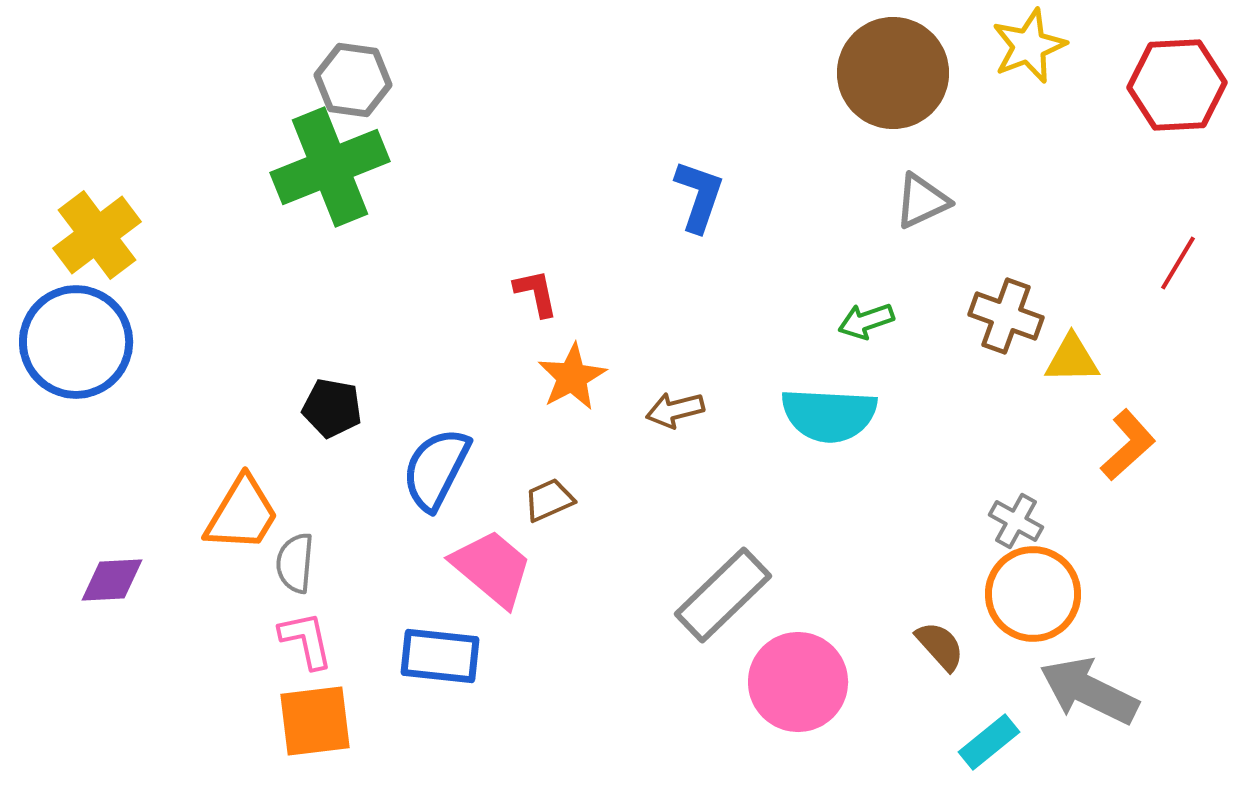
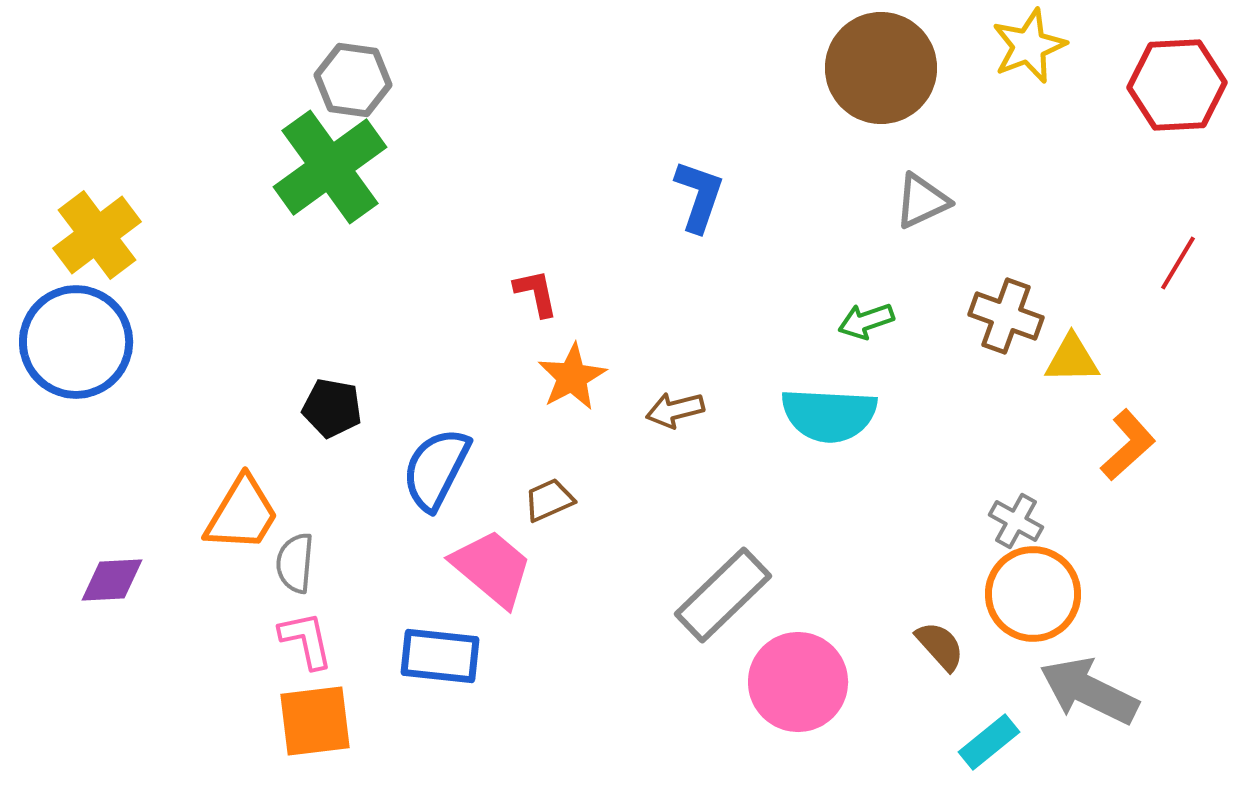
brown circle: moved 12 px left, 5 px up
green cross: rotated 14 degrees counterclockwise
